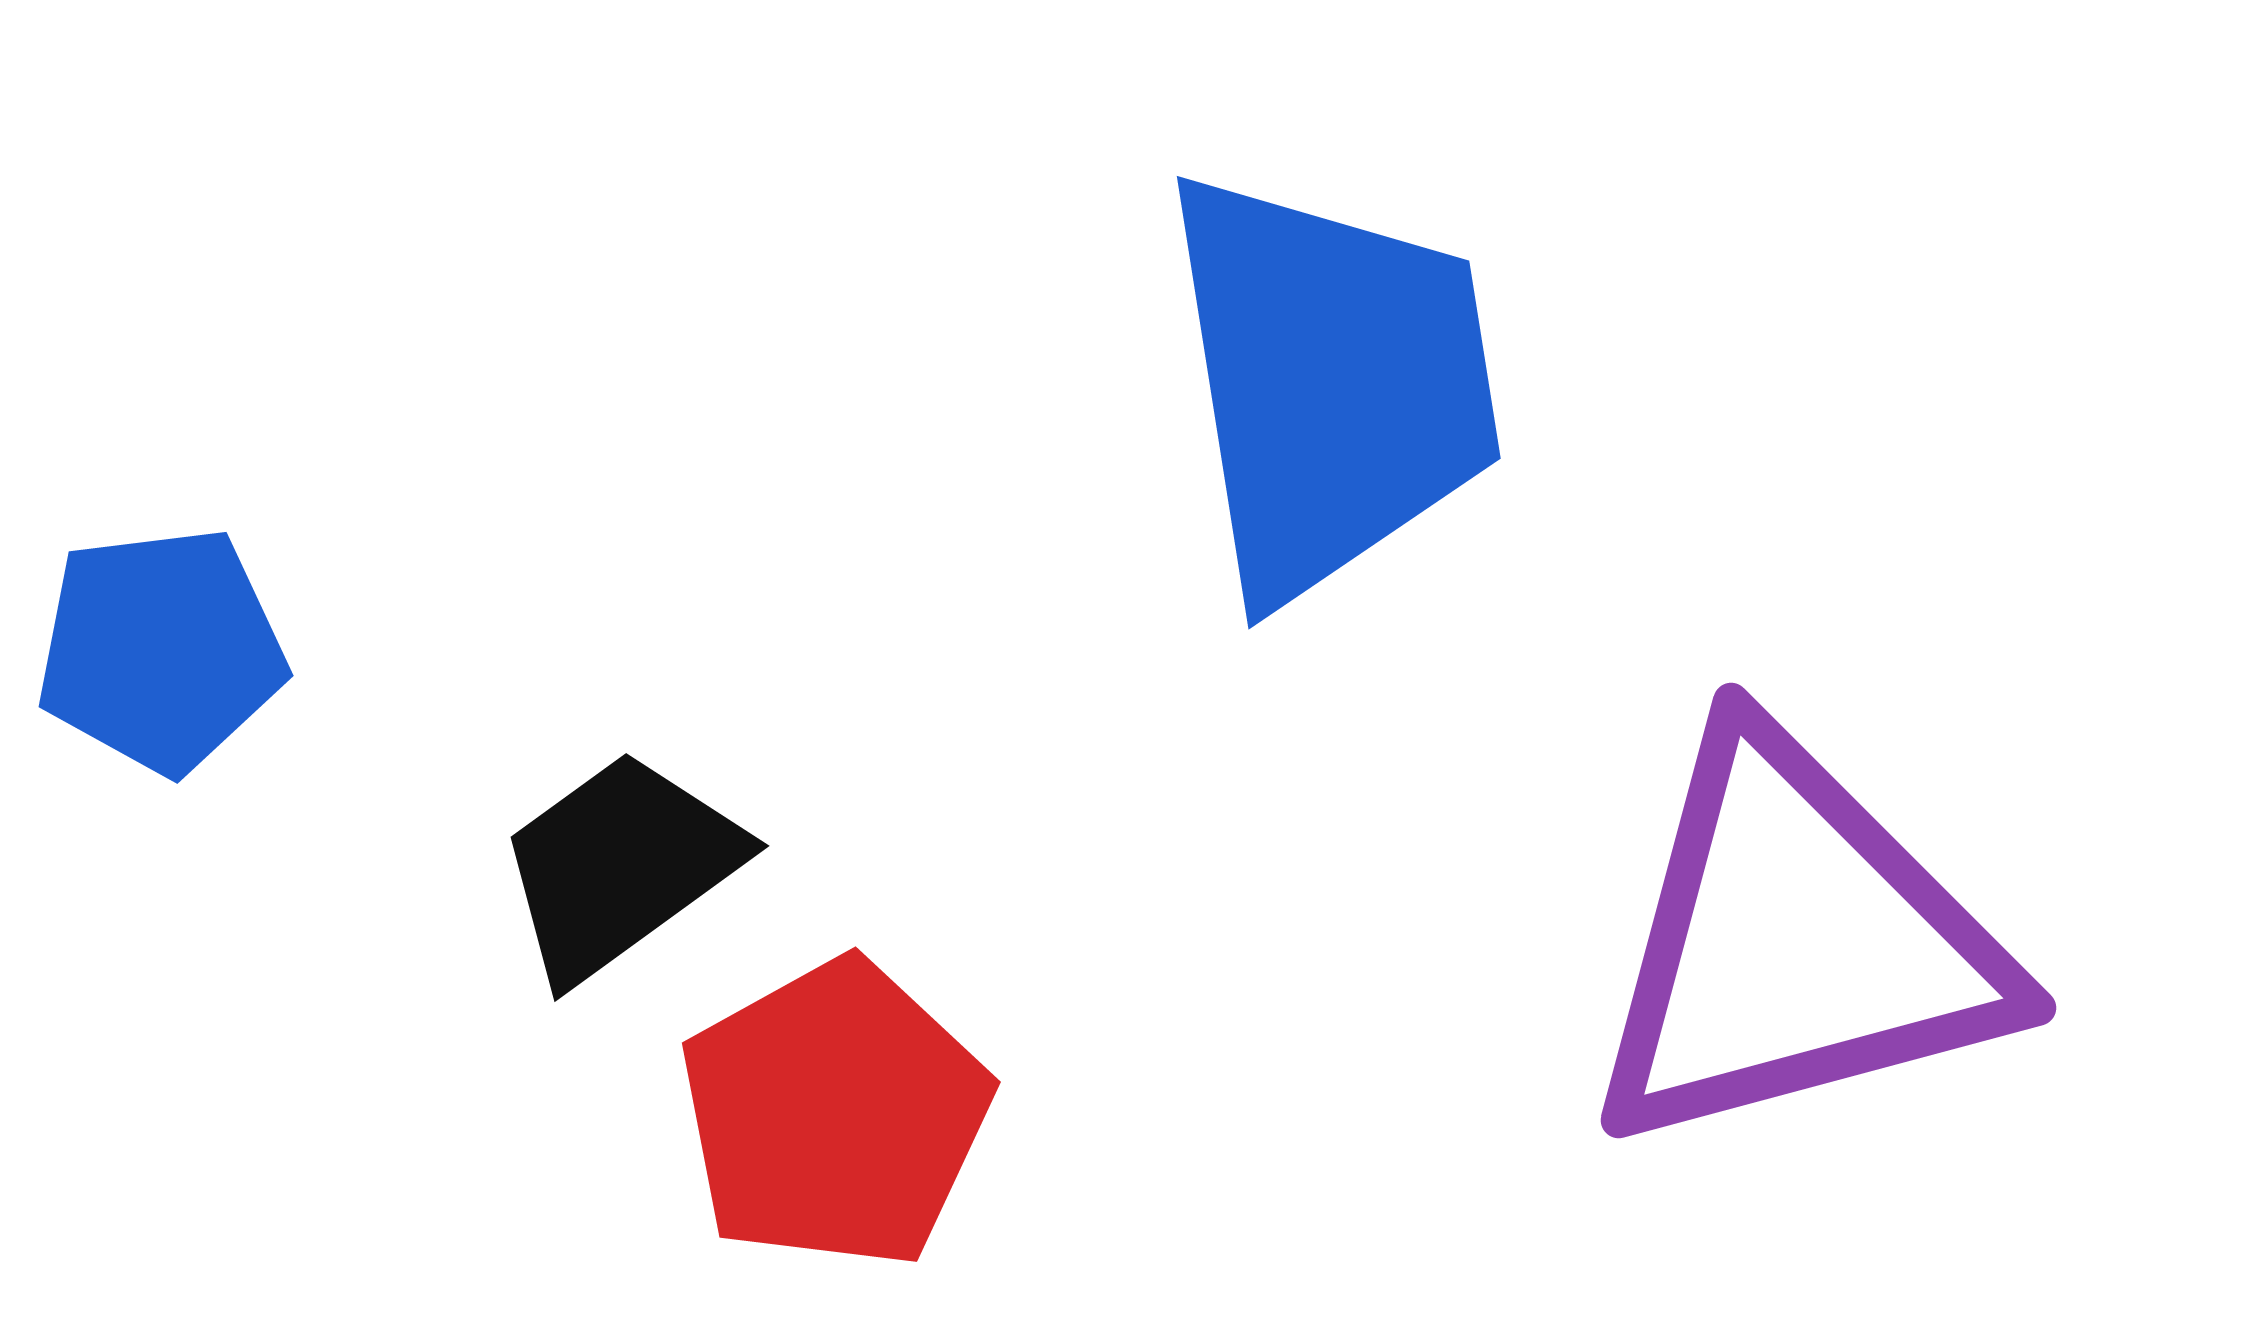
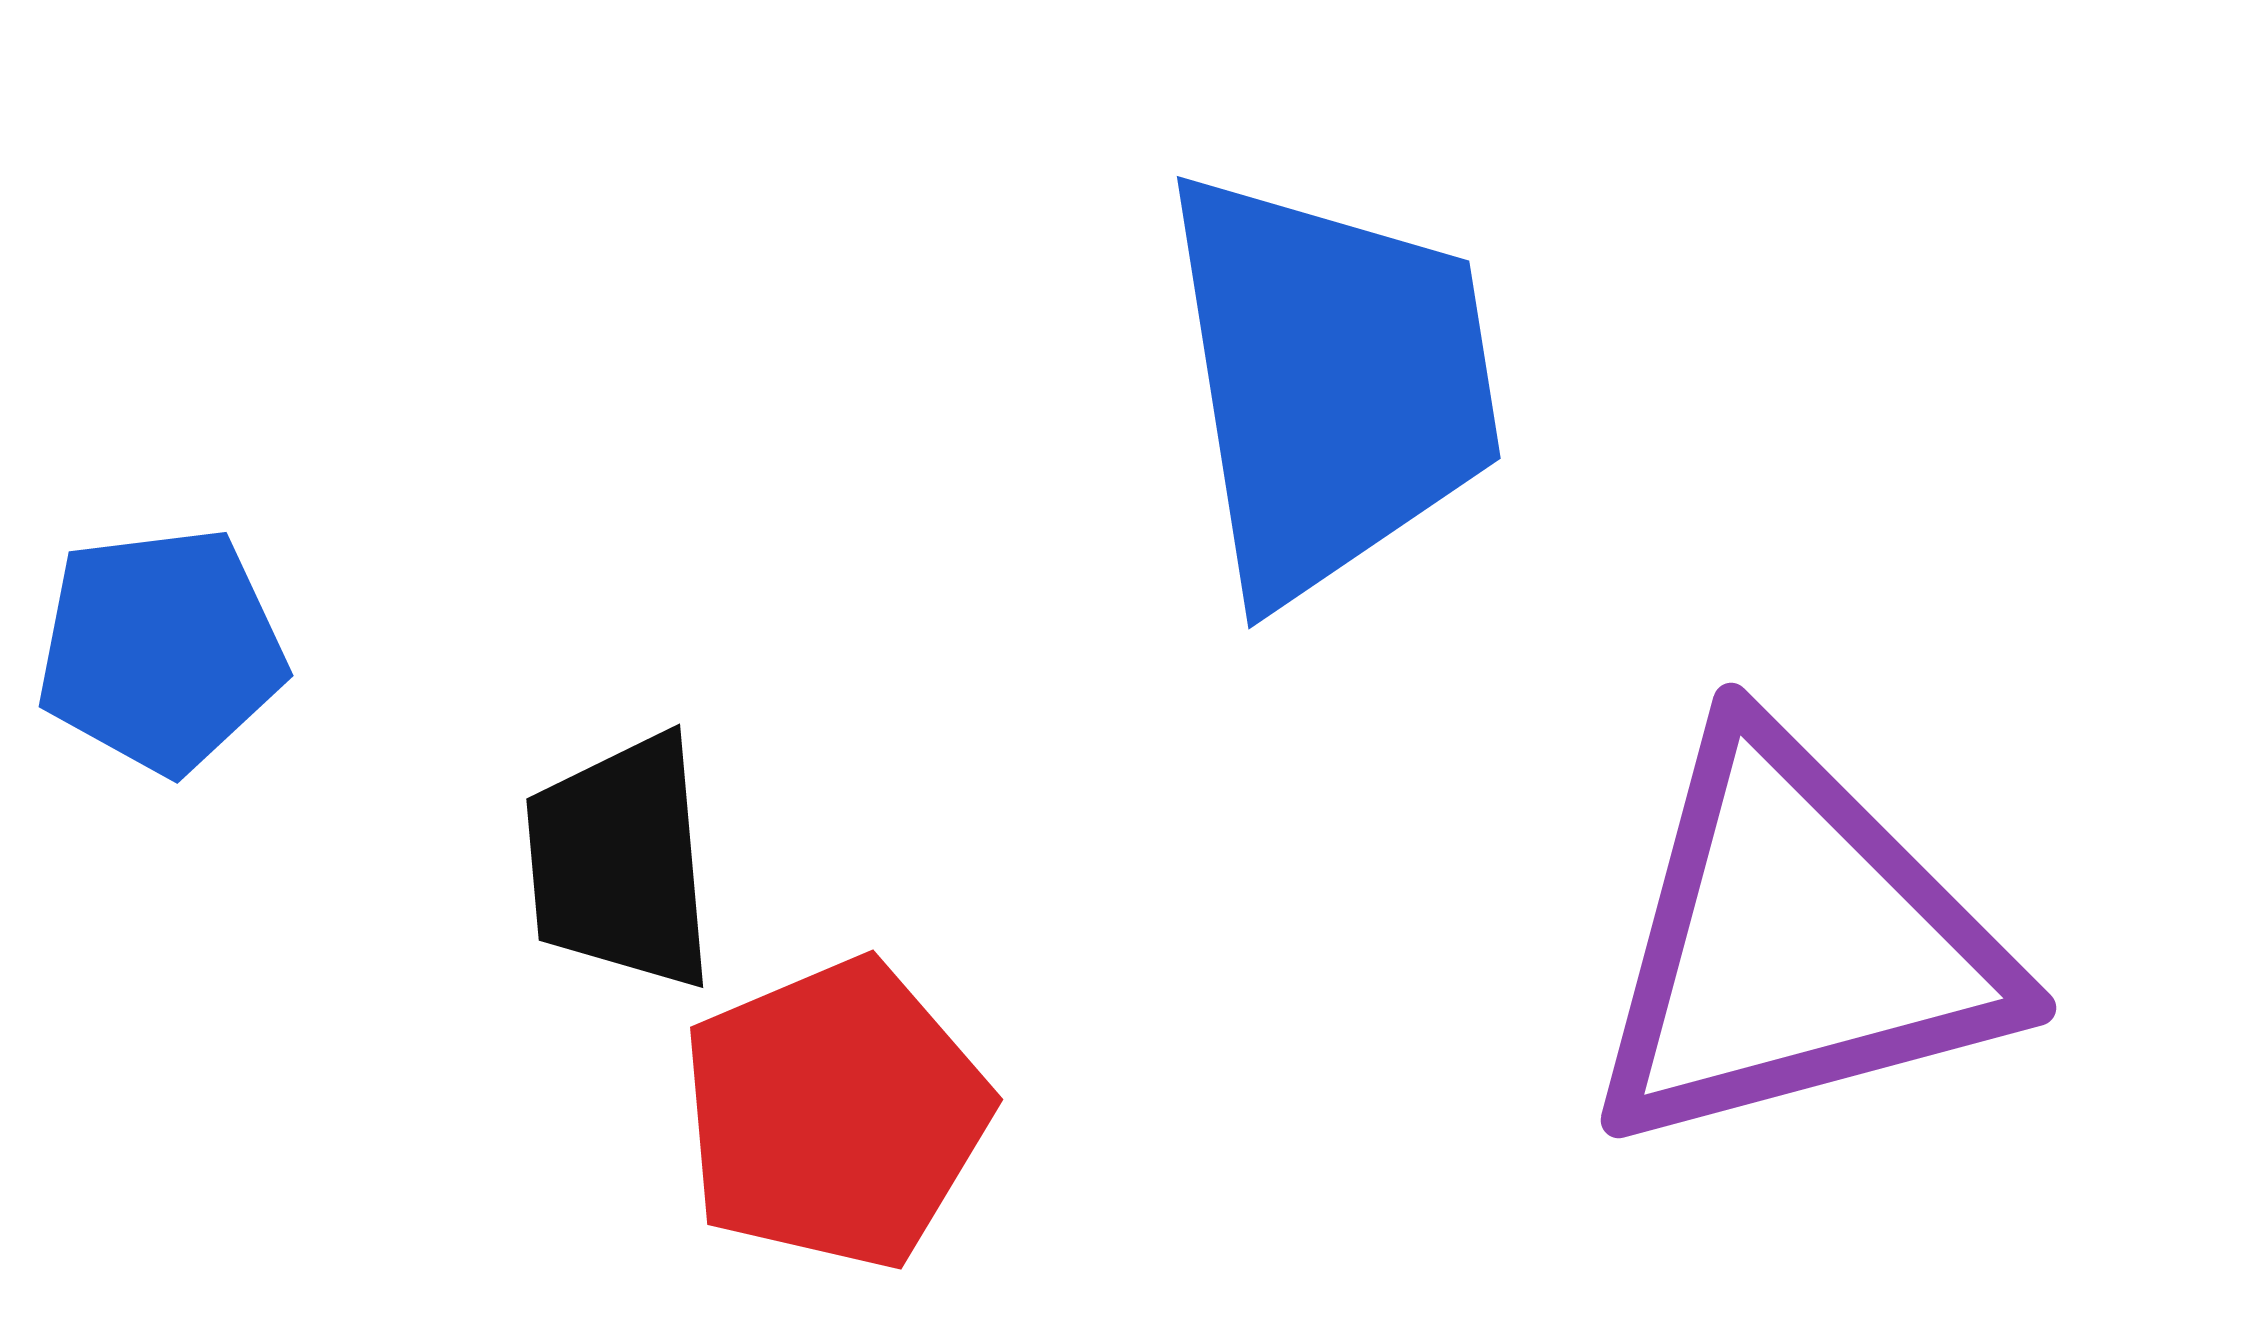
black trapezoid: moved 4 px up; rotated 59 degrees counterclockwise
red pentagon: rotated 6 degrees clockwise
